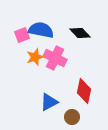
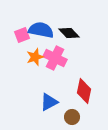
black diamond: moved 11 px left
